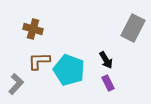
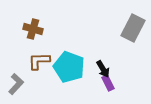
black arrow: moved 3 px left, 9 px down
cyan pentagon: moved 3 px up
